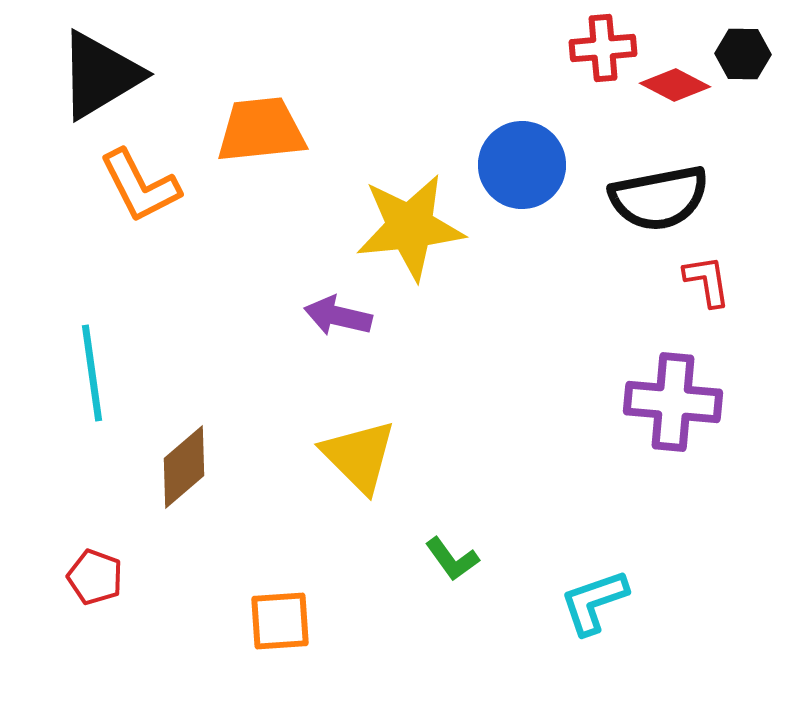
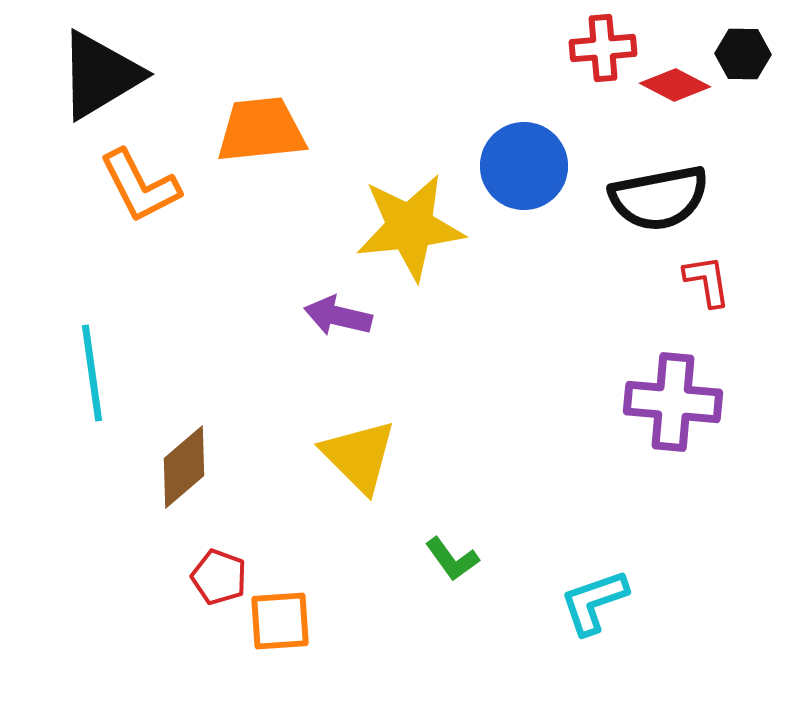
blue circle: moved 2 px right, 1 px down
red pentagon: moved 124 px right
